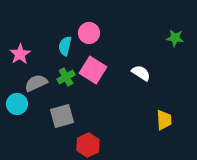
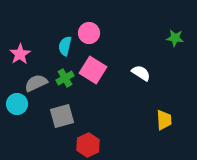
green cross: moved 1 px left, 1 px down
